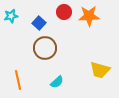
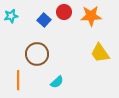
orange star: moved 2 px right
blue square: moved 5 px right, 3 px up
brown circle: moved 8 px left, 6 px down
yellow trapezoid: moved 17 px up; rotated 40 degrees clockwise
orange line: rotated 12 degrees clockwise
